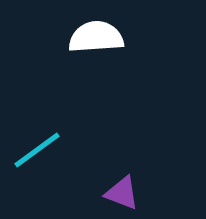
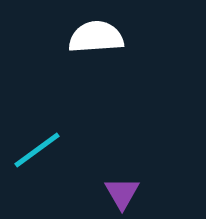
purple triangle: rotated 39 degrees clockwise
